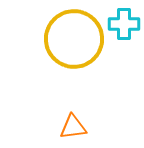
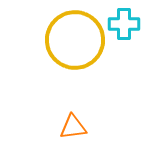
yellow circle: moved 1 px right, 1 px down
